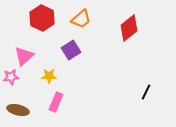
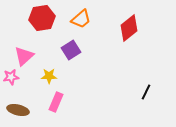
red hexagon: rotated 25 degrees clockwise
